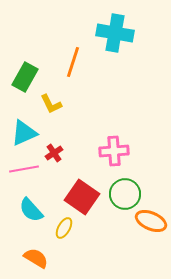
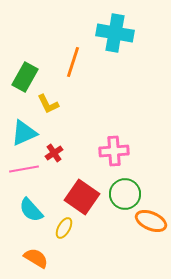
yellow L-shape: moved 3 px left
